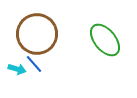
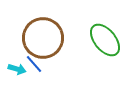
brown circle: moved 6 px right, 4 px down
